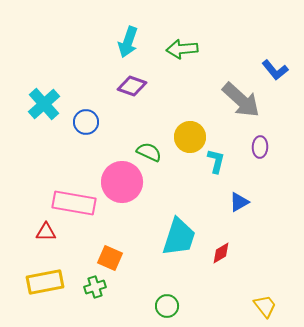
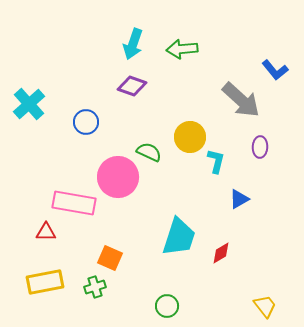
cyan arrow: moved 5 px right, 2 px down
cyan cross: moved 15 px left
pink circle: moved 4 px left, 5 px up
blue triangle: moved 3 px up
